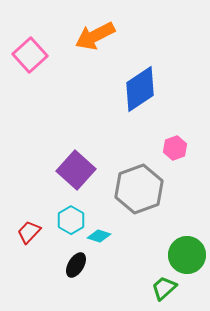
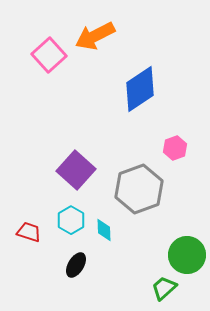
pink square: moved 19 px right
red trapezoid: rotated 65 degrees clockwise
cyan diamond: moved 5 px right, 6 px up; rotated 70 degrees clockwise
